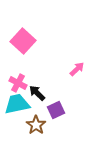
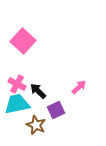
pink arrow: moved 2 px right, 18 px down
pink cross: moved 1 px left, 1 px down
black arrow: moved 1 px right, 2 px up
brown star: rotated 12 degrees counterclockwise
